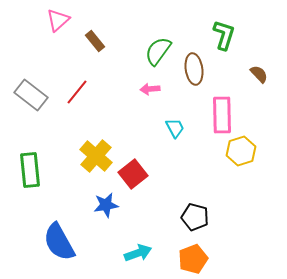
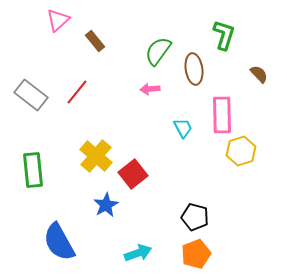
cyan trapezoid: moved 8 px right
green rectangle: moved 3 px right
blue star: rotated 20 degrees counterclockwise
orange pentagon: moved 3 px right, 5 px up
